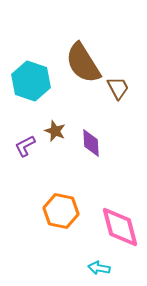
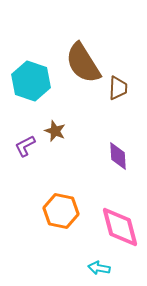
brown trapezoid: rotated 30 degrees clockwise
purple diamond: moved 27 px right, 13 px down
